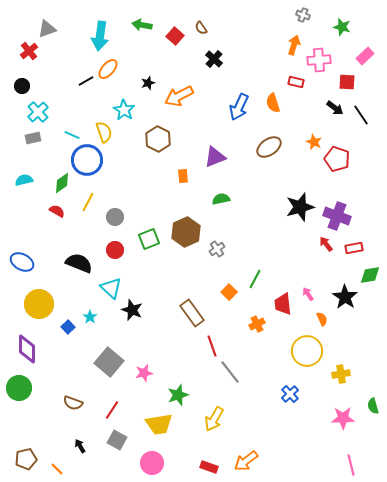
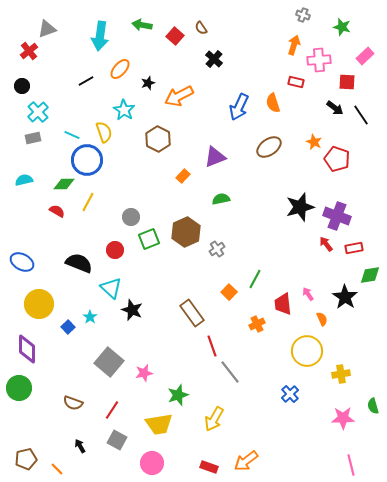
orange ellipse at (108, 69): moved 12 px right
orange rectangle at (183, 176): rotated 48 degrees clockwise
green diamond at (62, 183): moved 2 px right, 1 px down; rotated 35 degrees clockwise
gray circle at (115, 217): moved 16 px right
